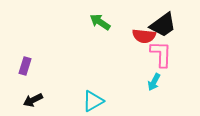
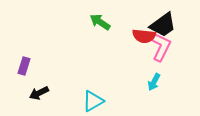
pink L-shape: moved 7 px up; rotated 24 degrees clockwise
purple rectangle: moved 1 px left
black arrow: moved 6 px right, 7 px up
